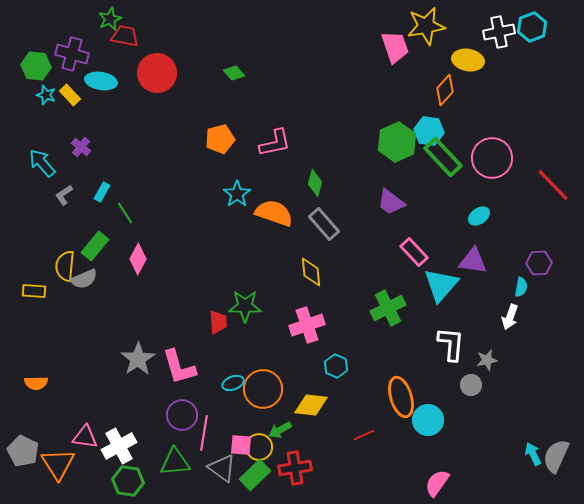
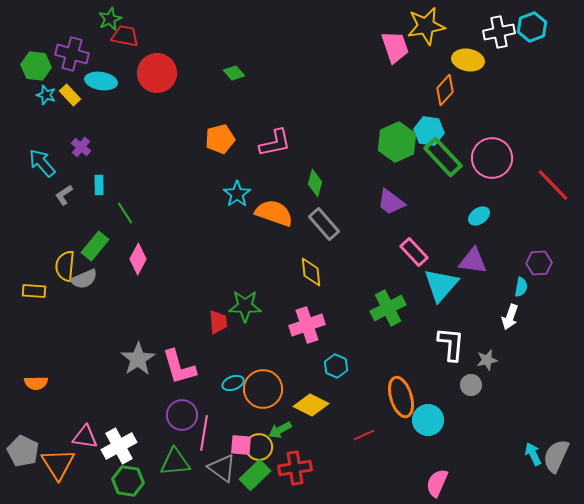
cyan rectangle at (102, 192): moved 3 px left, 7 px up; rotated 30 degrees counterclockwise
yellow diamond at (311, 405): rotated 20 degrees clockwise
pink semicircle at (437, 483): rotated 12 degrees counterclockwise
